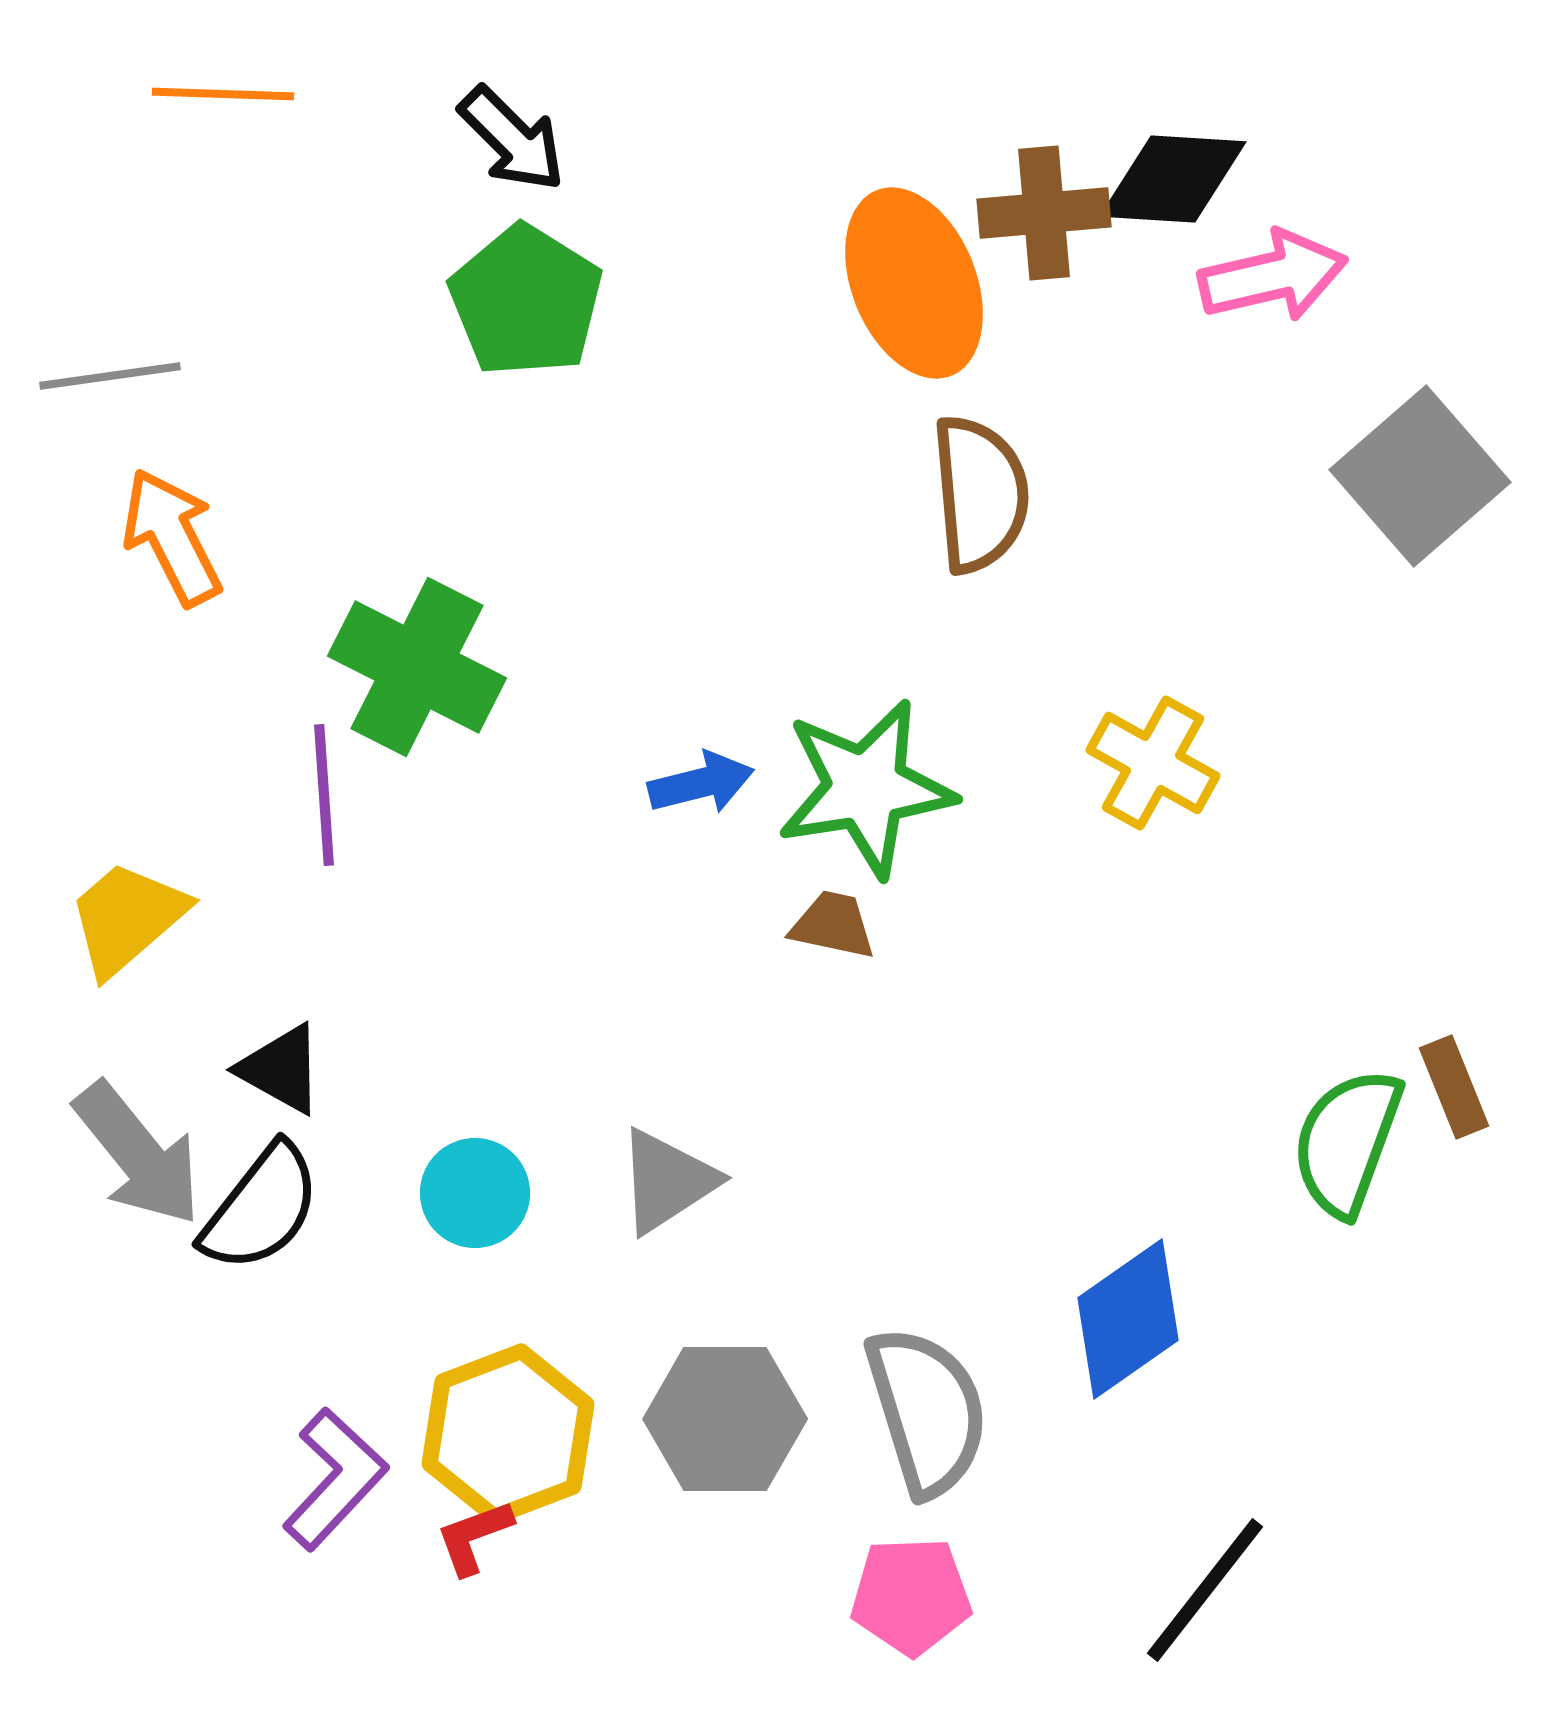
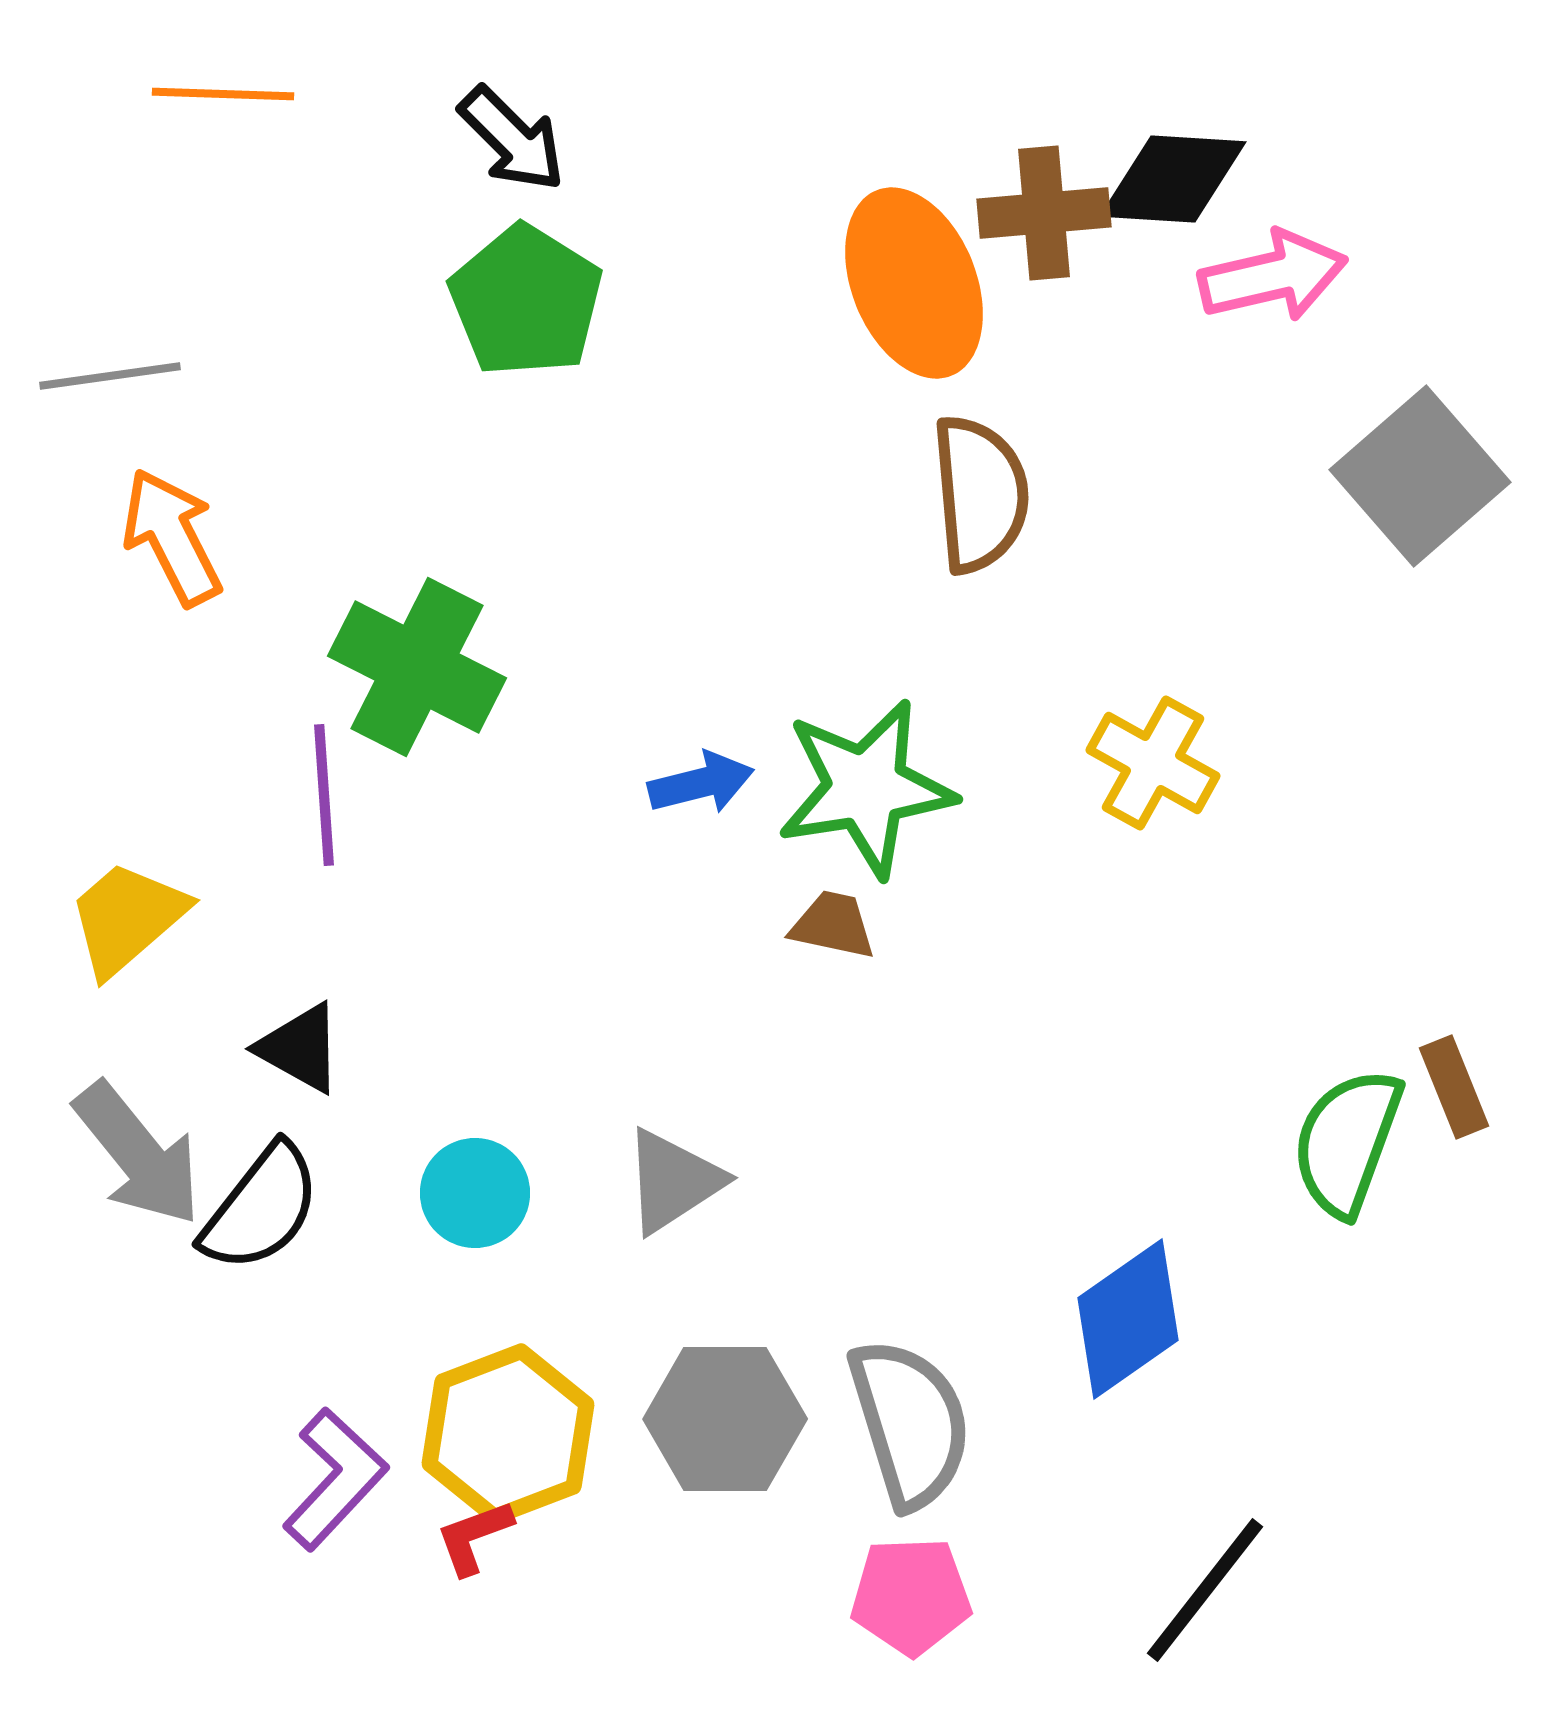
black triangle: moved 19 px right, 21 px up
gray triangle: moved 6 px right
gray semicircle: moved 17 px left, 12 px down
